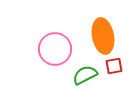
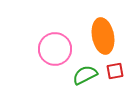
red square: moved 1 px right, 5 px down
